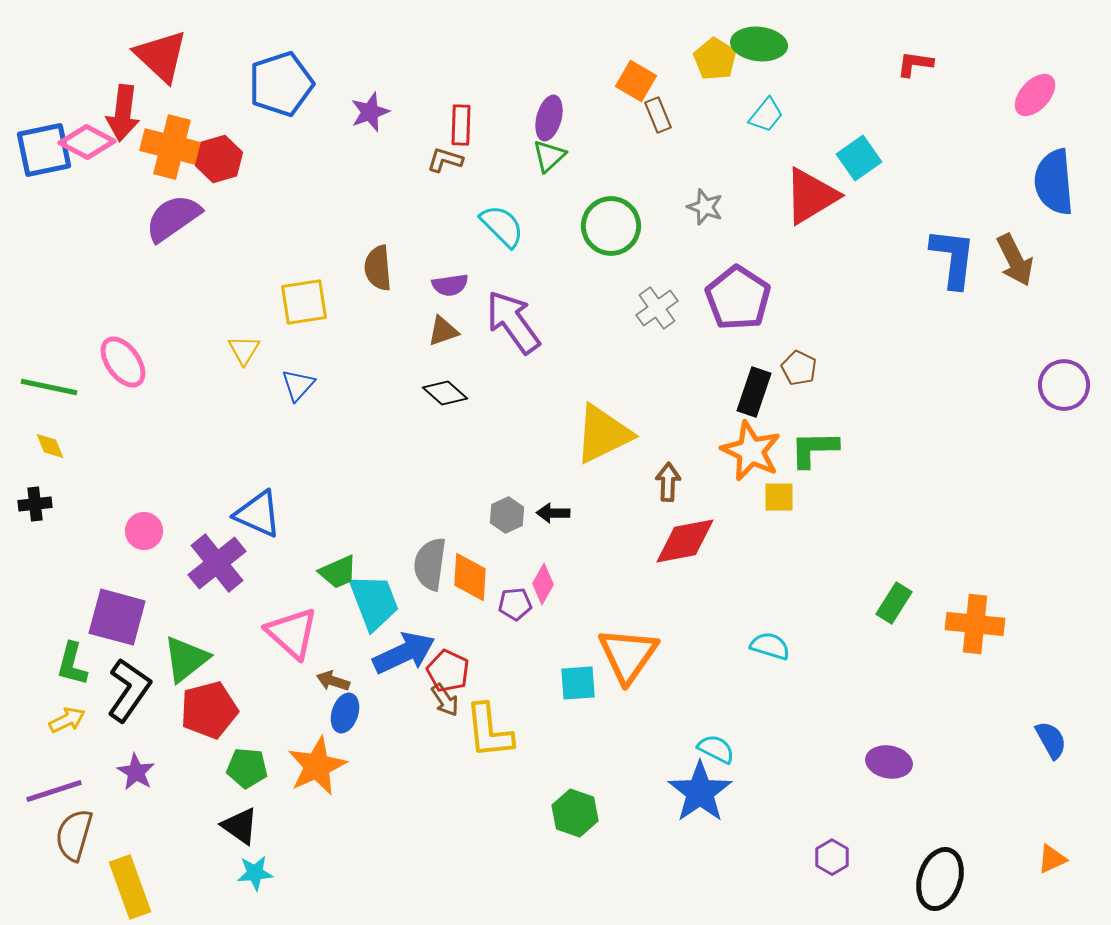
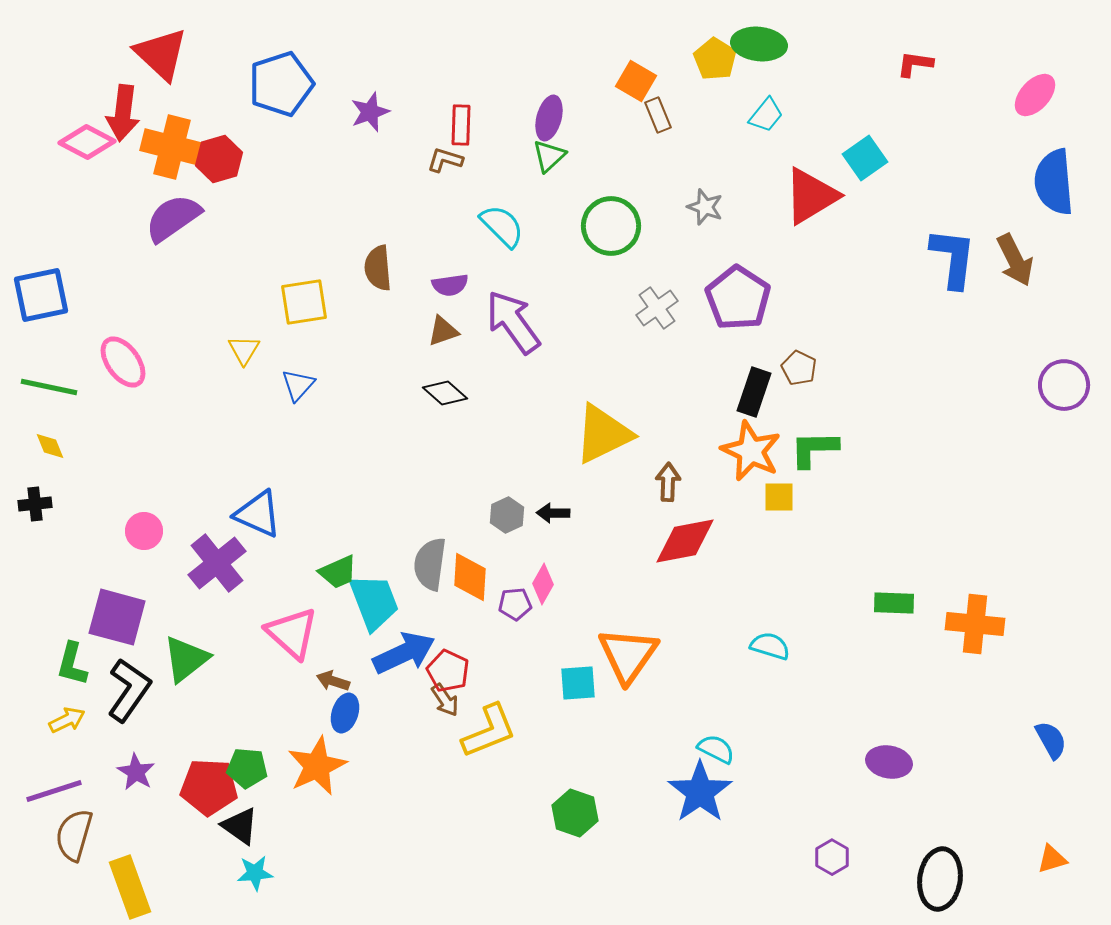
red triangle at (161, 56): moved 2 px up
blue square at (44, 150): moved 3 px left, 145 px down
cyan square at (859, 158): moved 6 px right
green rectangle at (894, 603): rotated 60 degrees clockwise
red pentagon at (209, 710): moved 77 px down; rotated 18 degrees clockwise
yellow L-shape at (489, 731): rotated 106 degrees counterclockwise
orange triangle at (1052, 859): rotated 8 degrees clockwise
black ellipse at (940, 879): rotated 10 degrees counterclockwise
